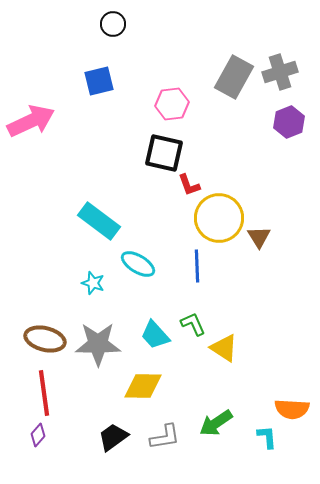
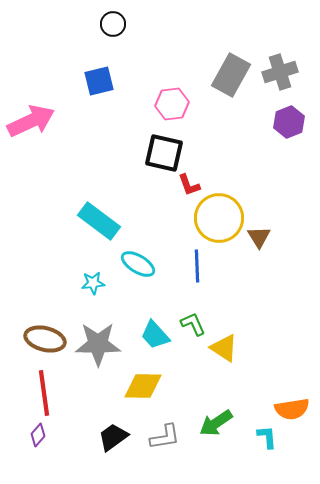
gray rectangle: moved 3 px left, 2 px up
cyan star: rotated 25 degrees counterclockwise
orange semicircle: rotated 12 degrees counterclockwise
